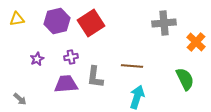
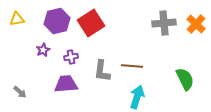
orange cross: moved 18 px up
purple star: moved 6 px right, 9 px up
gray L-shape: moved 7 px right, 6 px up
gray arrow: moved 7 px up
